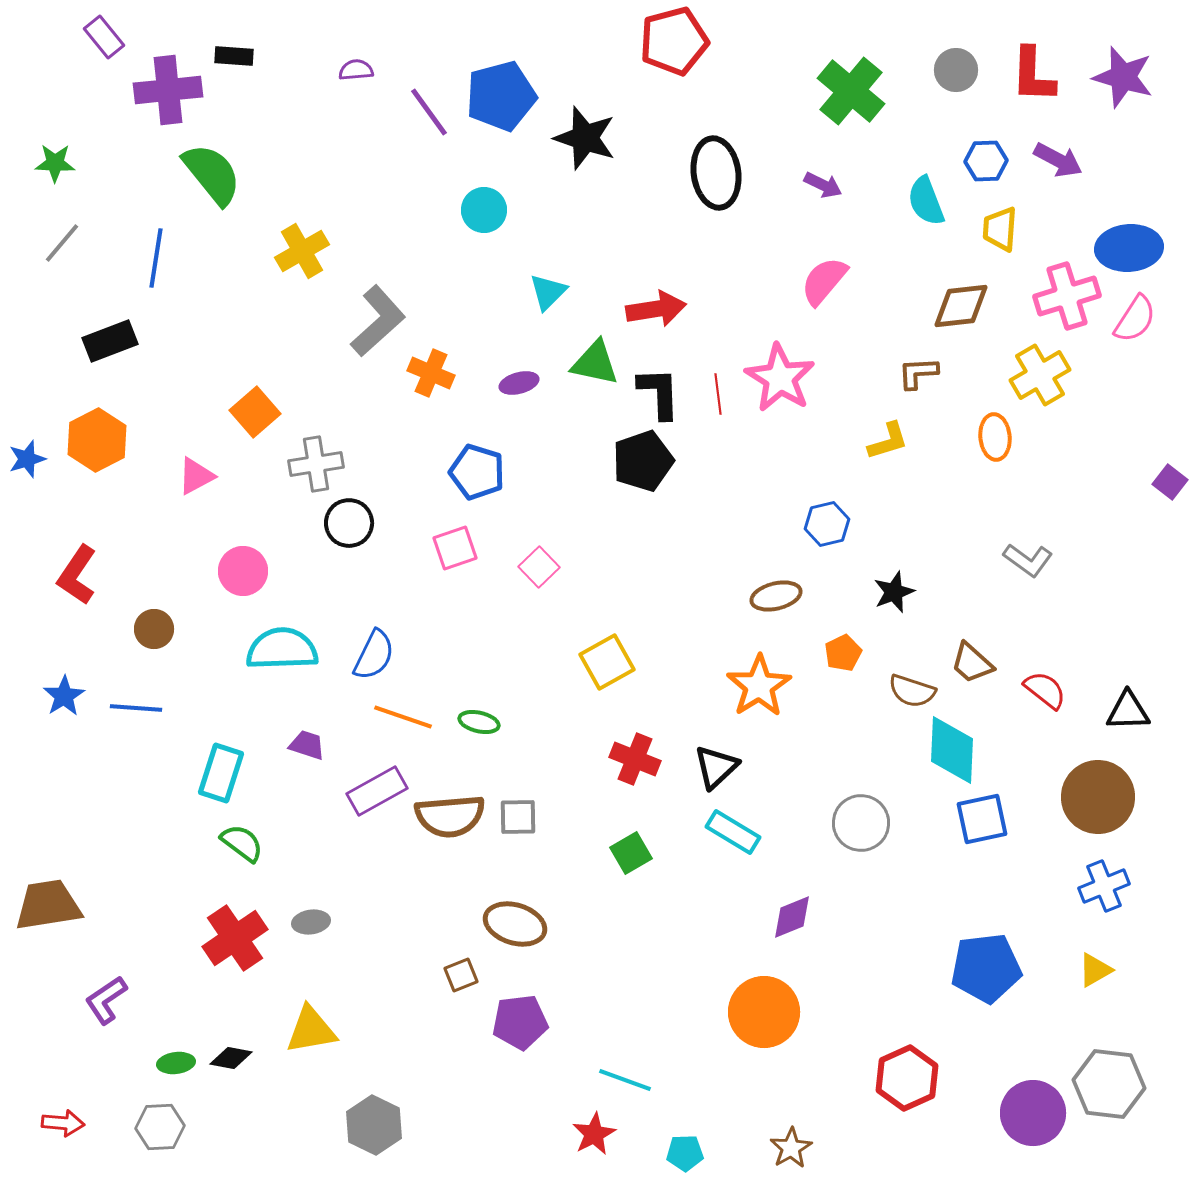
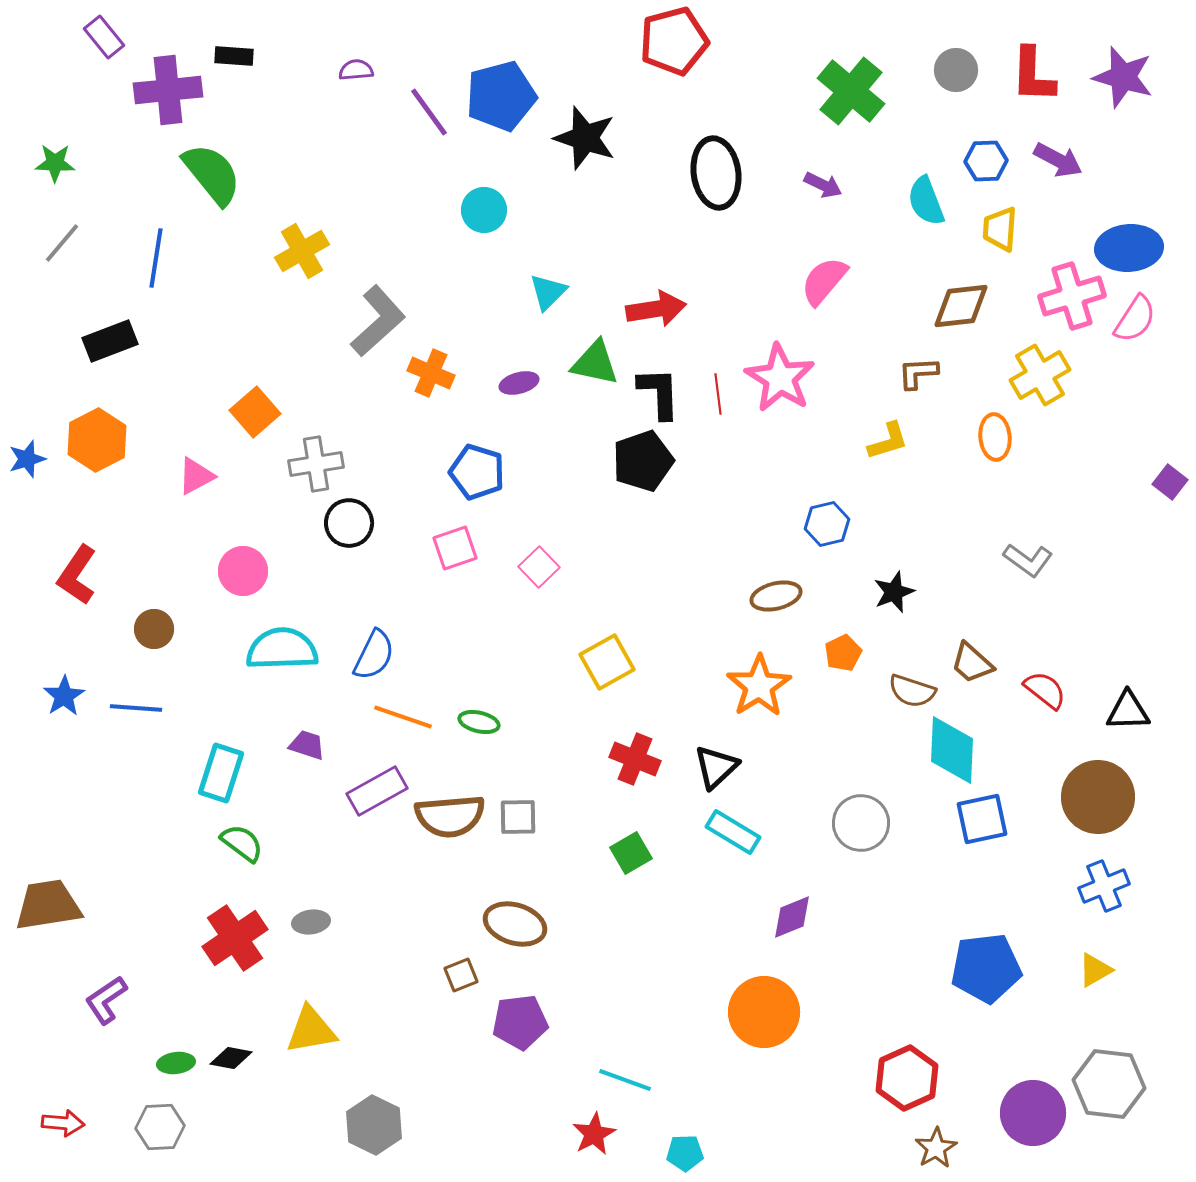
pink cross at (1067, 296): moved 5 px right
brown star at (791, 1148): moved 145 px right
